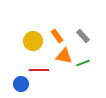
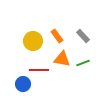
orange triangle: moved 2 px left, 3 px down
blue circle: moved 2 px right
